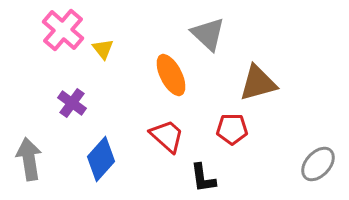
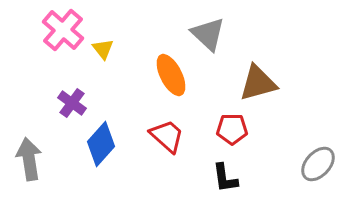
blue diamond: moved 15 px up
black L-shape: moved 22 px right
